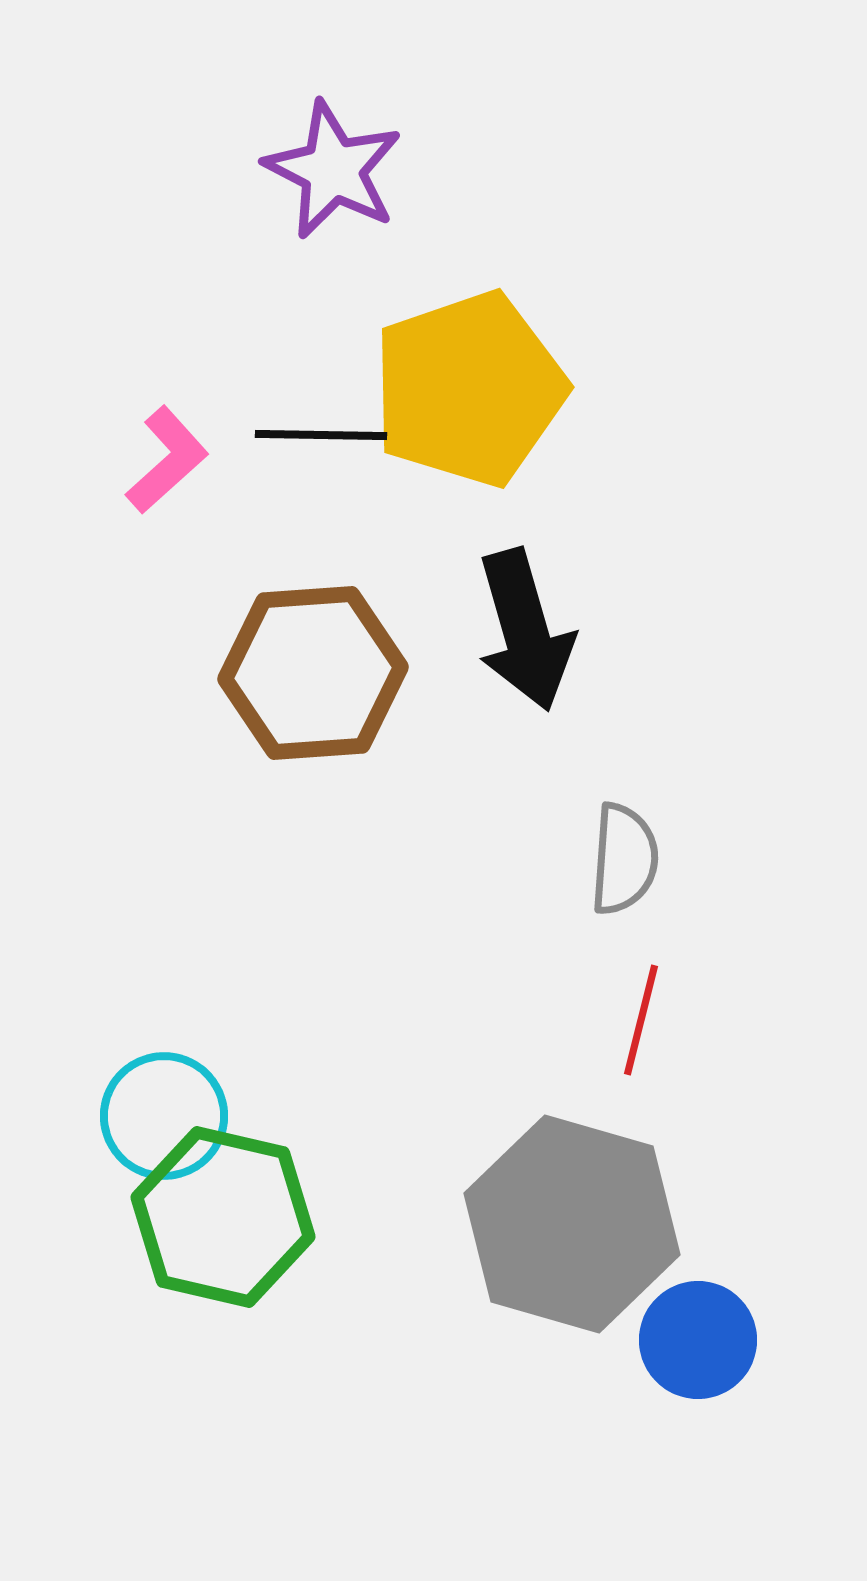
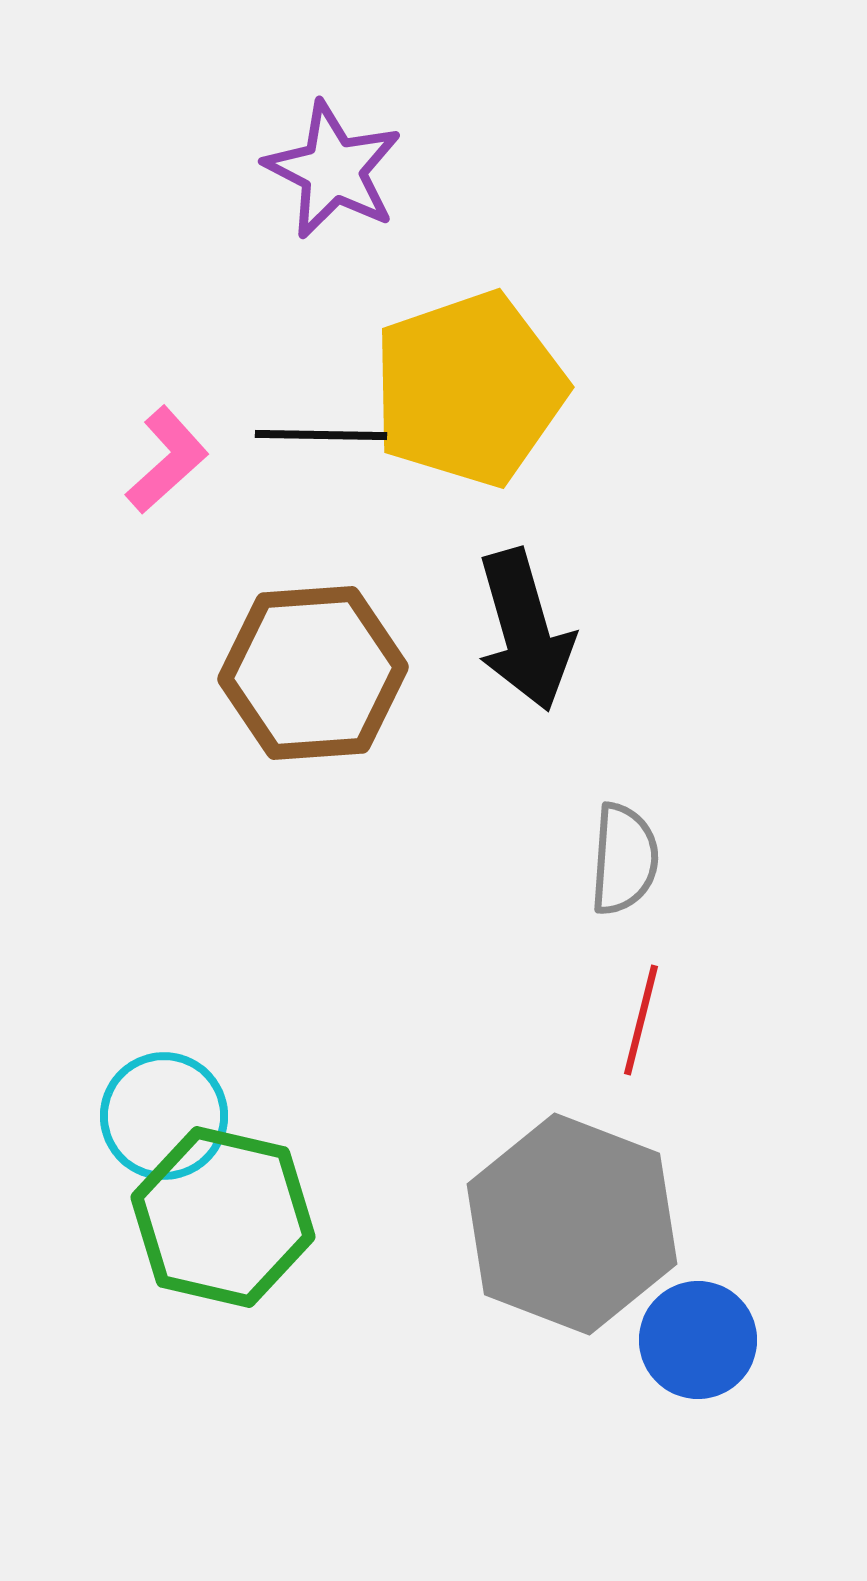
gray hexagon: rotated 5 degrees clockwise
